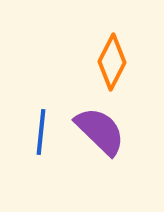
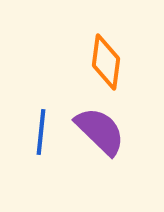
orange diamond: moved 6 px left; rotated 20 degrees counterclockwise
